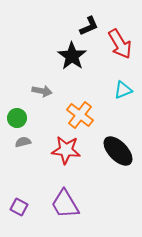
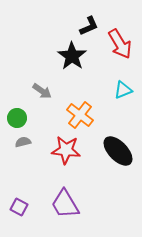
gray arrow: rotated 24 degrees clockwise
